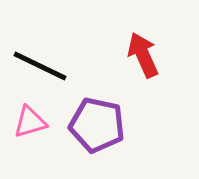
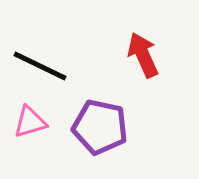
purple pentagon: moved 3 px right, 2 px down
